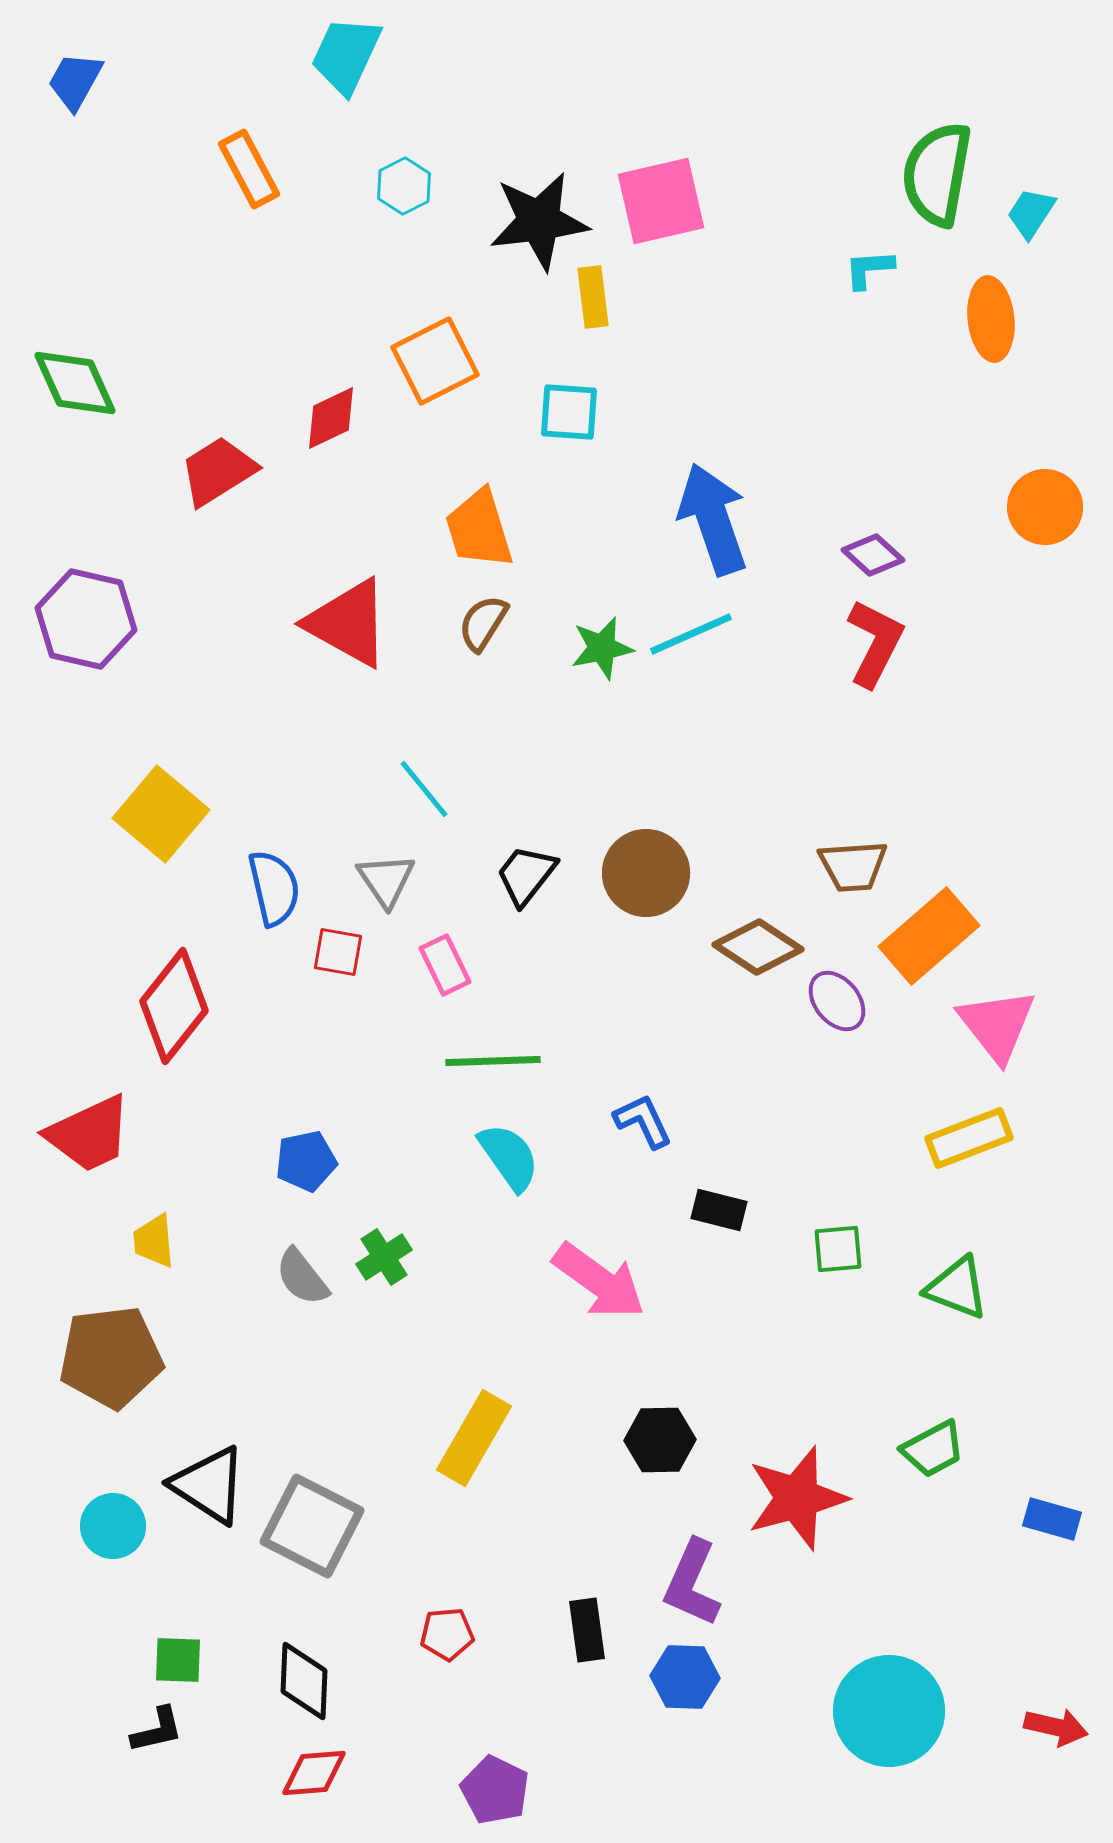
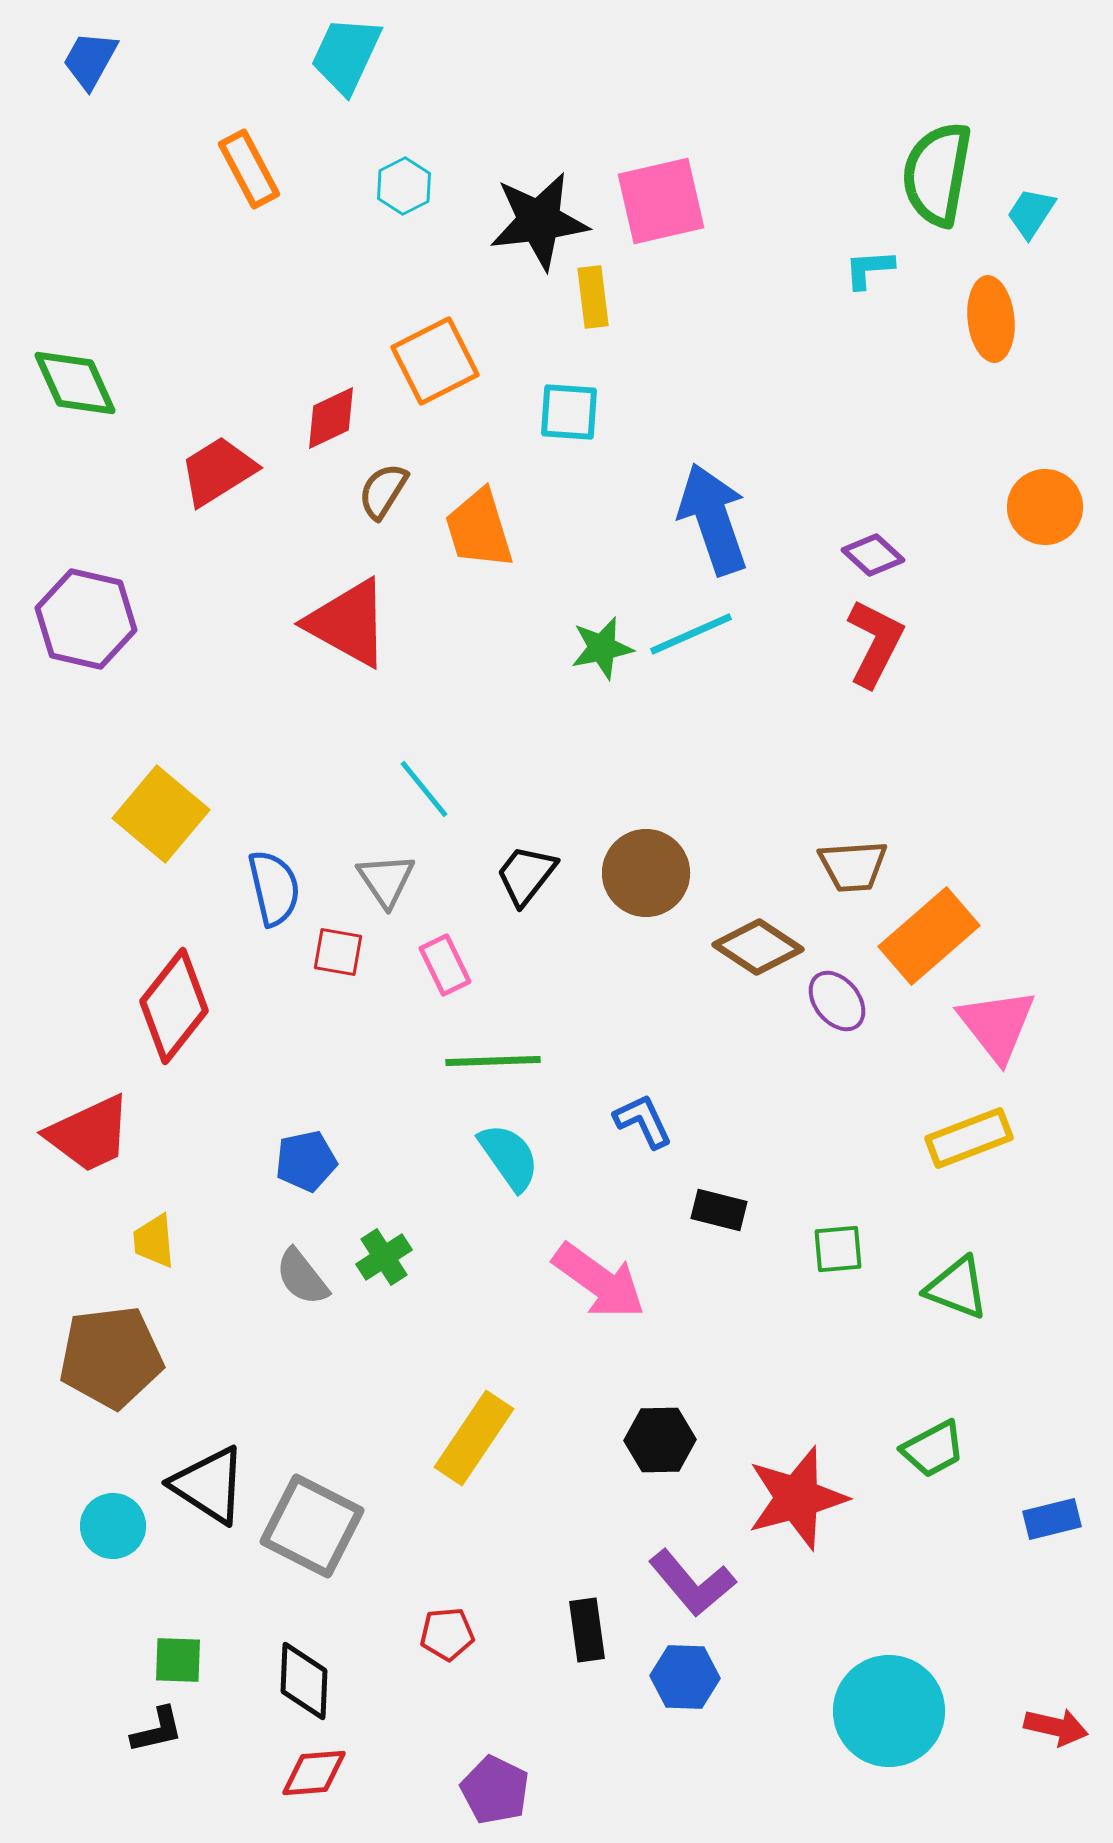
blue trapezoid at (75, 81): moved 15 px right, 21 px up
brown semicircle at (483, 623): moved 100 px left, 132 px up
yellow rectangle at (474, 1438): rotated 4 degrees clockwise
blue rectangle at (1052, 1519): rotated 30 degrees counterclockwise
purple L-shape at (692, 1583): rotated 64 degrees counterclockwise
